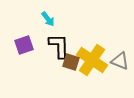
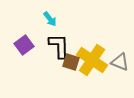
cyan arrow: moved 2 px right
purple square: rotated 18 degrees counterclockwise
gray triangle: moved 1 px down
